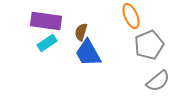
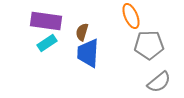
brown semicircle: moved 1 px right
gray pentagon: rotated 20 degrees clockwise
blue trapezoid: rotated 32 degrees clockwise
gray semicircle: moved 1 px right, 1 px down
